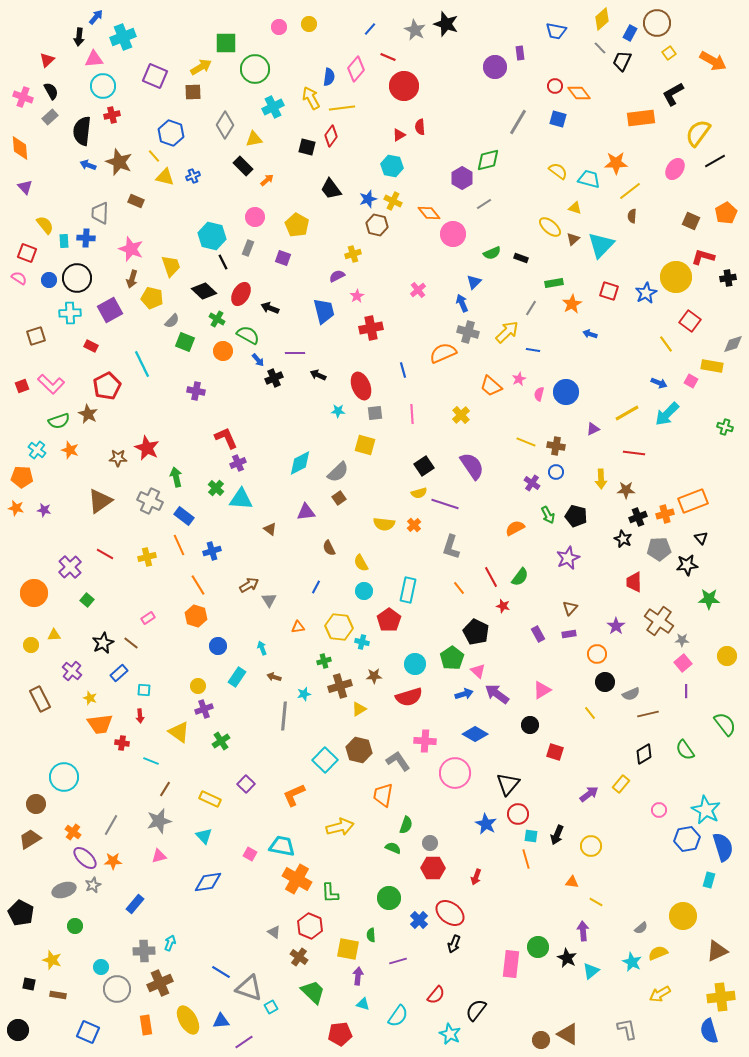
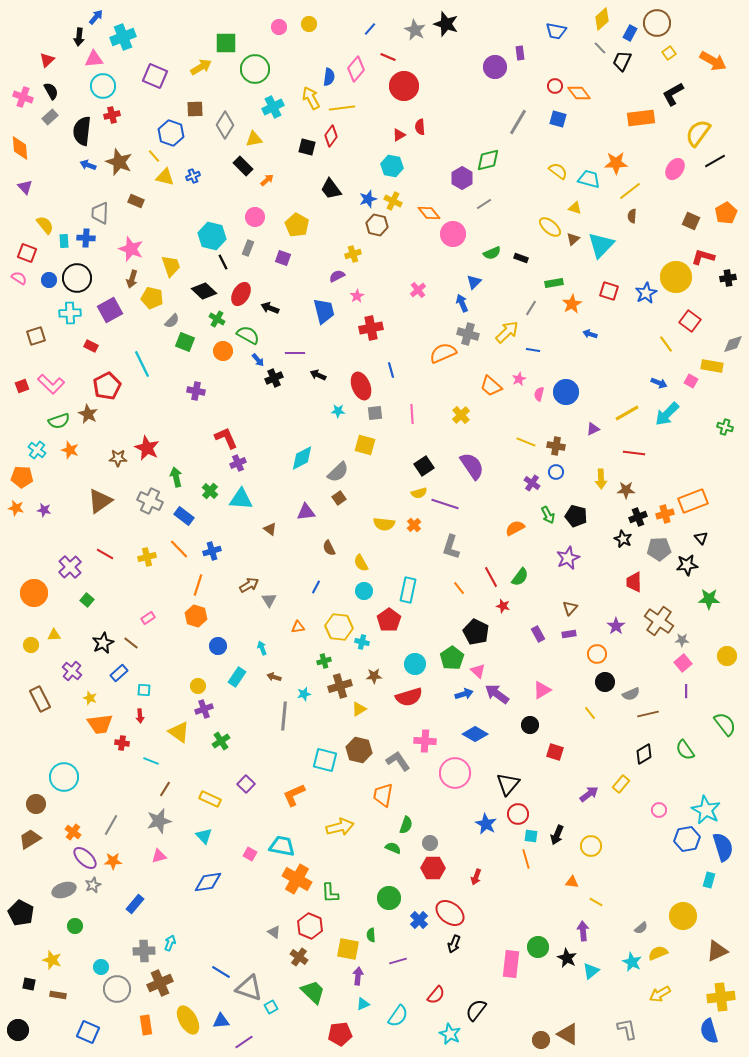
brown square at (193, 92): moved 2 px right, 17 px down
gray cross at (468, 332): moved 2 px down
blue line at (403, 370): moved 12 px left
cyan diamond at (300, 463): moved 2 px right, 5 px up
green cross at (216, 488): moved 6 px left, 3 px down
orange line at (179, 545): moved 4 px down; rotated 20 degrees counterclockwise
orange line at (198, 585): rotated 50 degrees clockwise
cyan square at (325, 760): rotated 30 degrees counterclockwise
cyan triangle at (363, 1004): rotated 40 degrees counterclockwise
